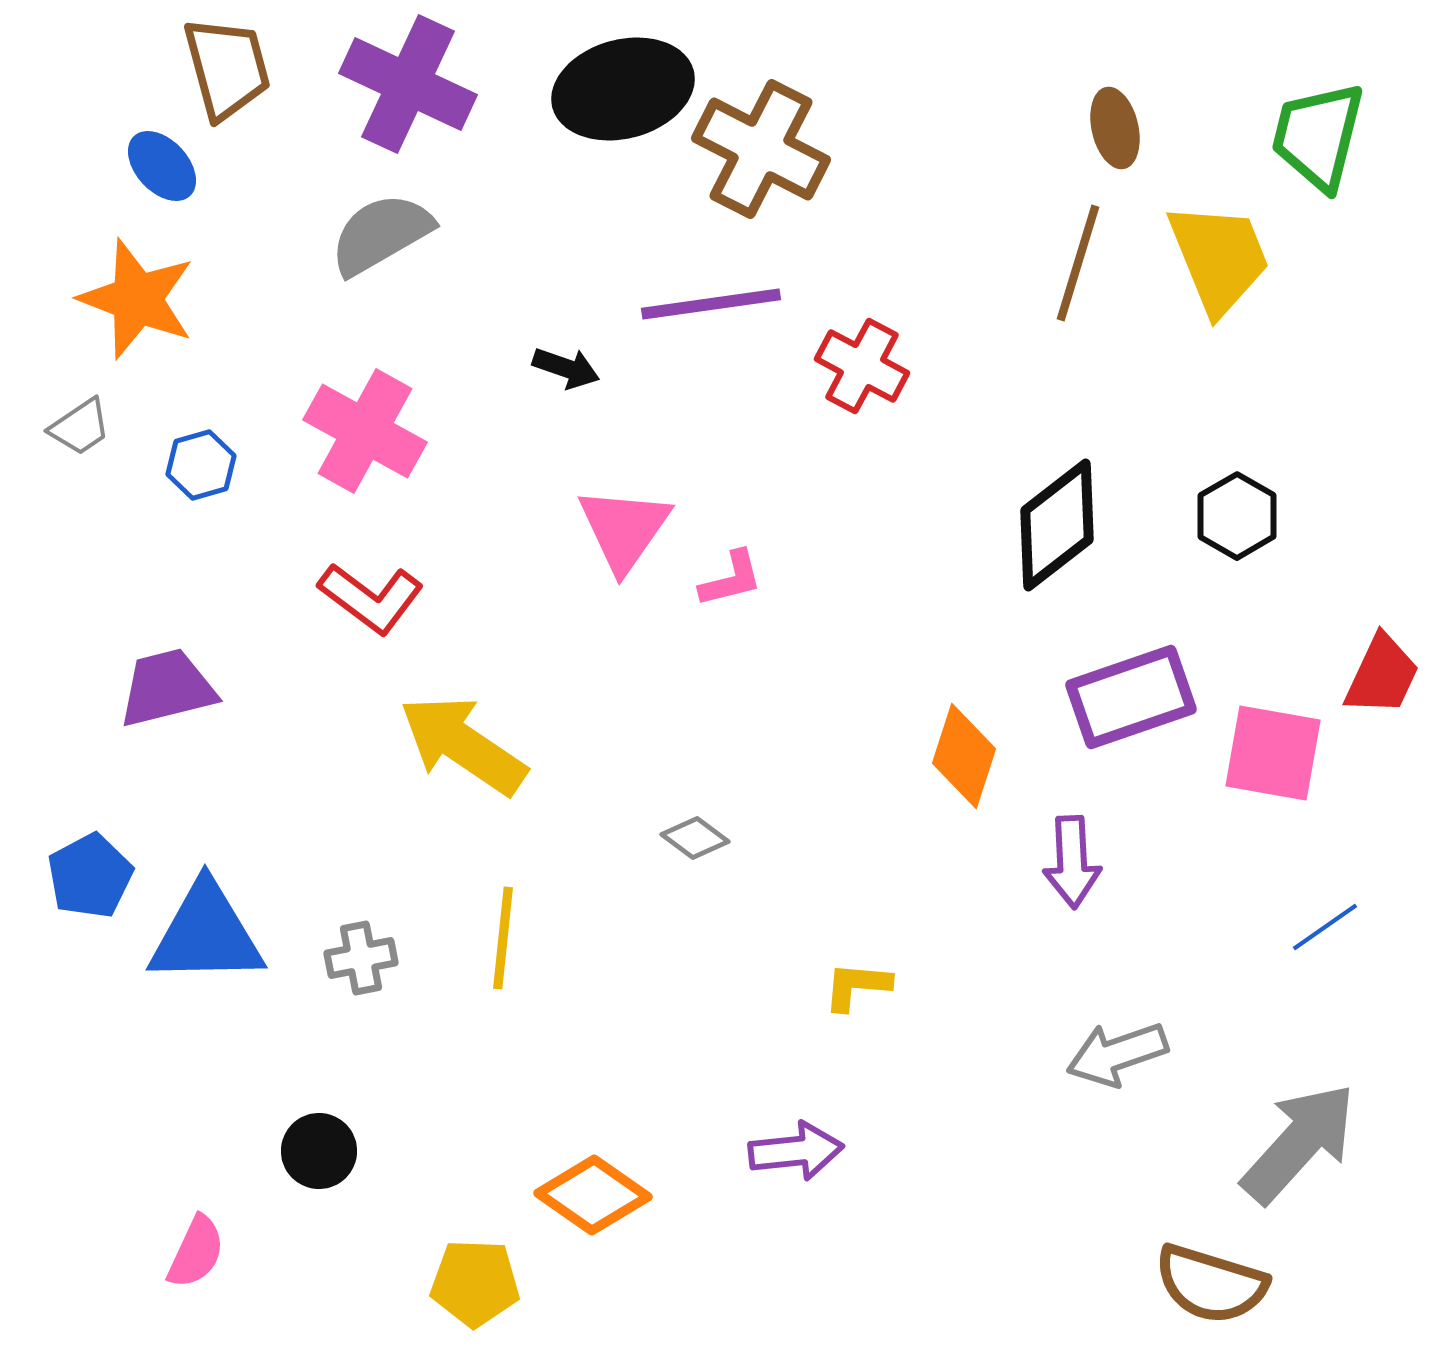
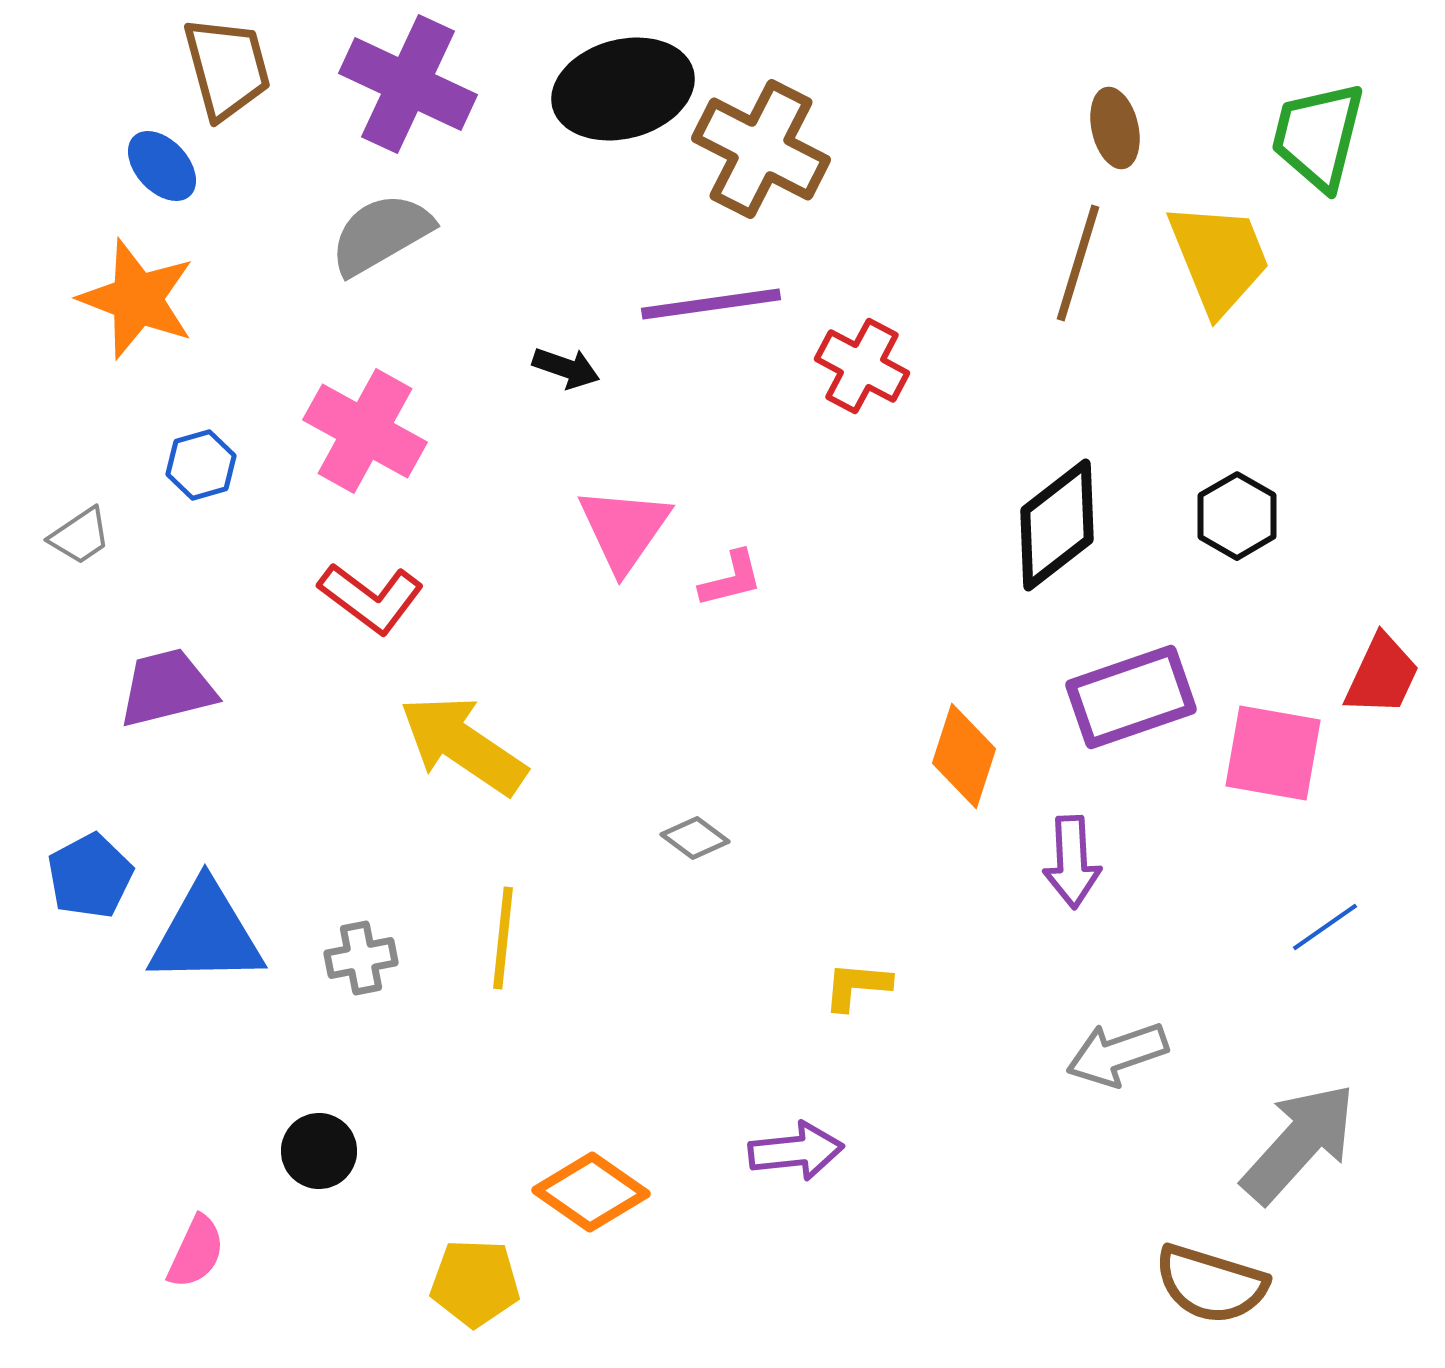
gray trapezoid at (80, 427): moved 109 px down
orange diamond at (593, 1195): moved 2 px left, 3 px up
